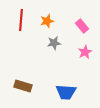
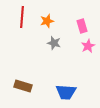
red line: moved 1 px right, 3 px up
pink rectangle: rotated 24 degrees clockwise
gray star: rotated 24 degrees clockwise
pink star: moved 3 px right, 6 px up
